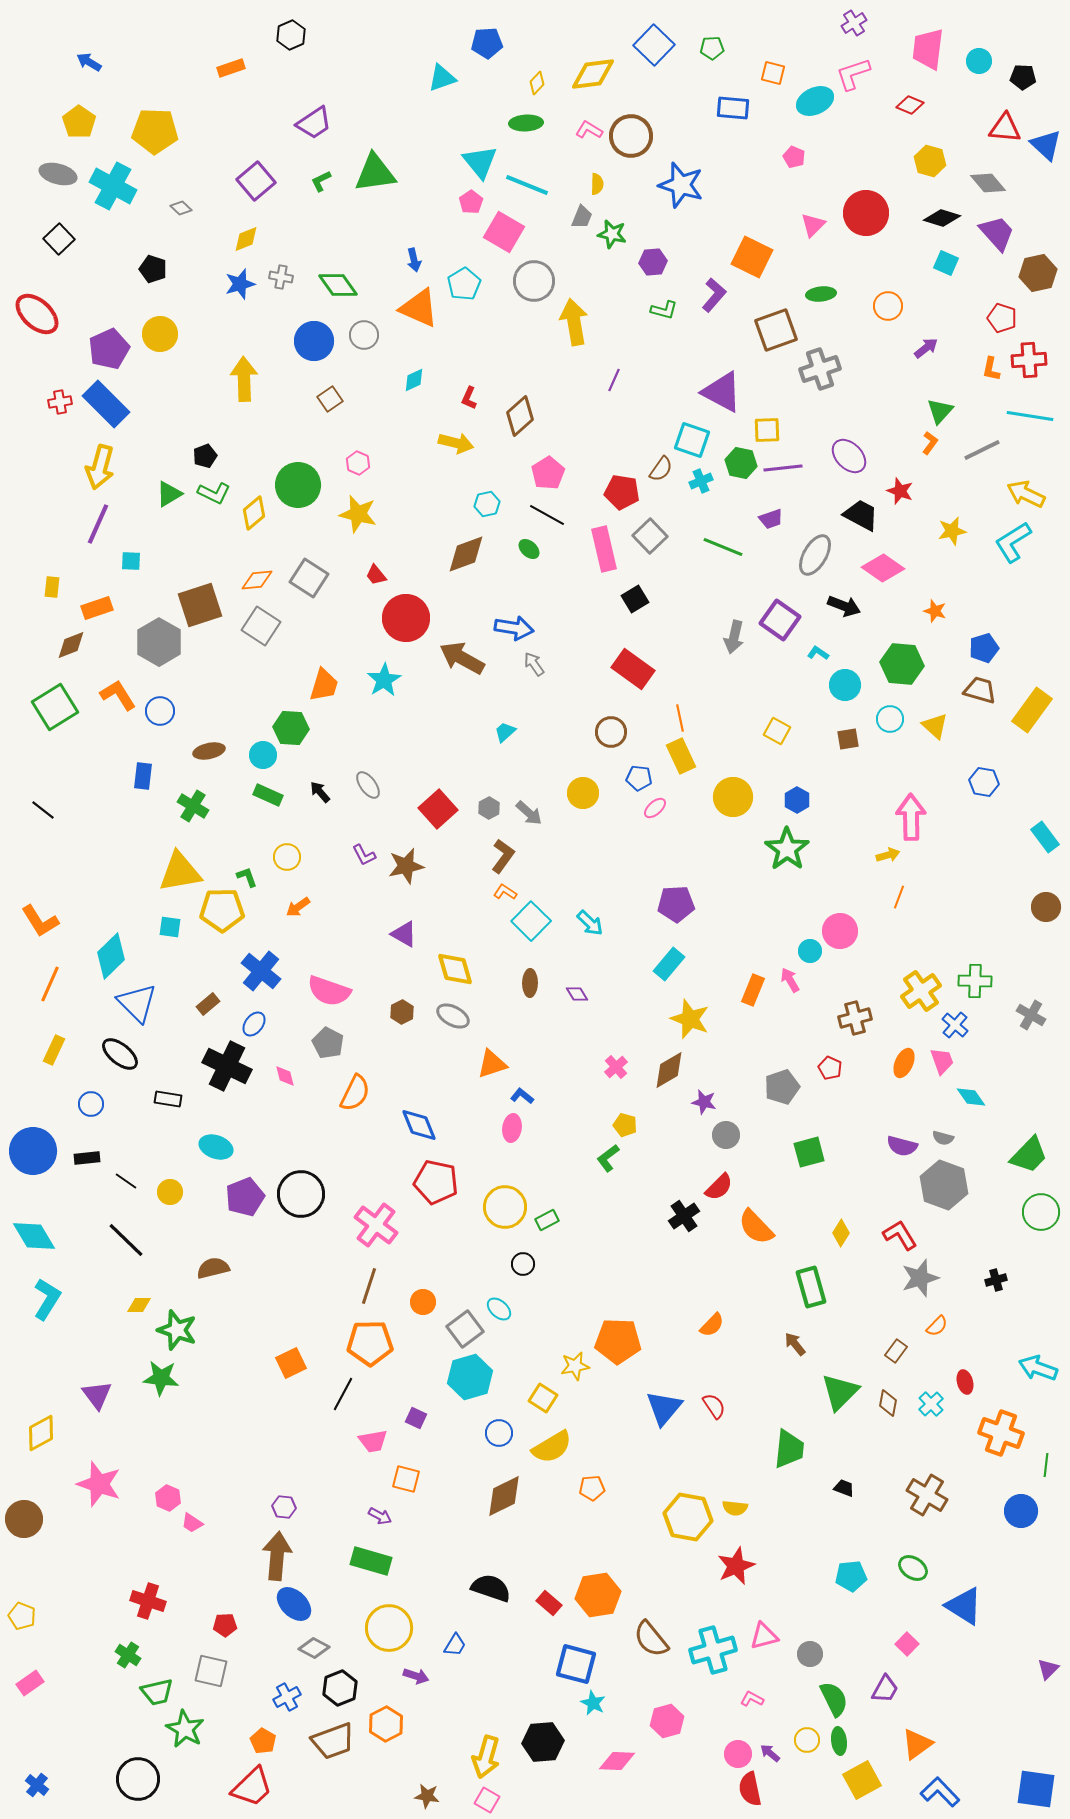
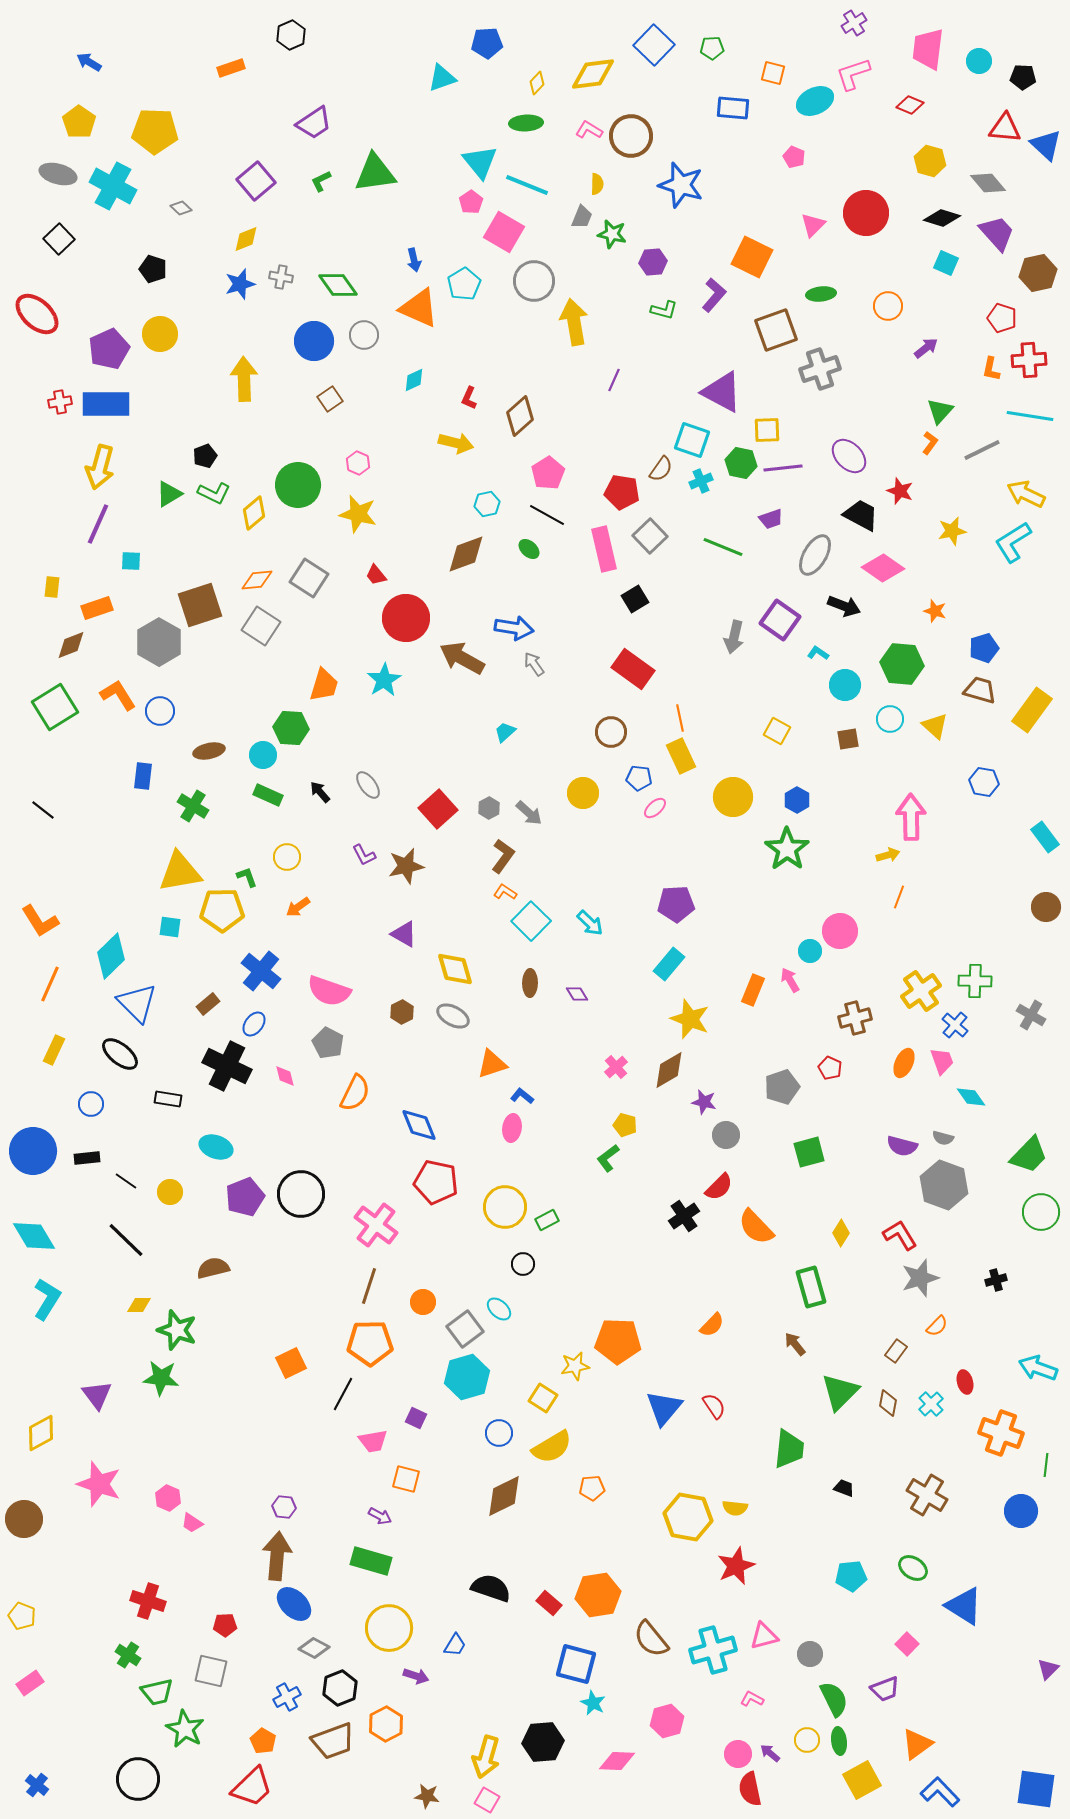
blue rectangle at (106, 404): rotated 45 degrees counterclockwise
cyan hexagon at (470, 1377): moved 3 px left
purple trapezoid at (885, 1689): rotated 40 degrees clockwise
